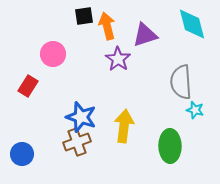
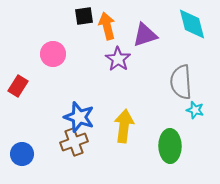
red rectangle: moved 10 px left
blue star: moved 2 px left
brown cross: moved 3 px left
